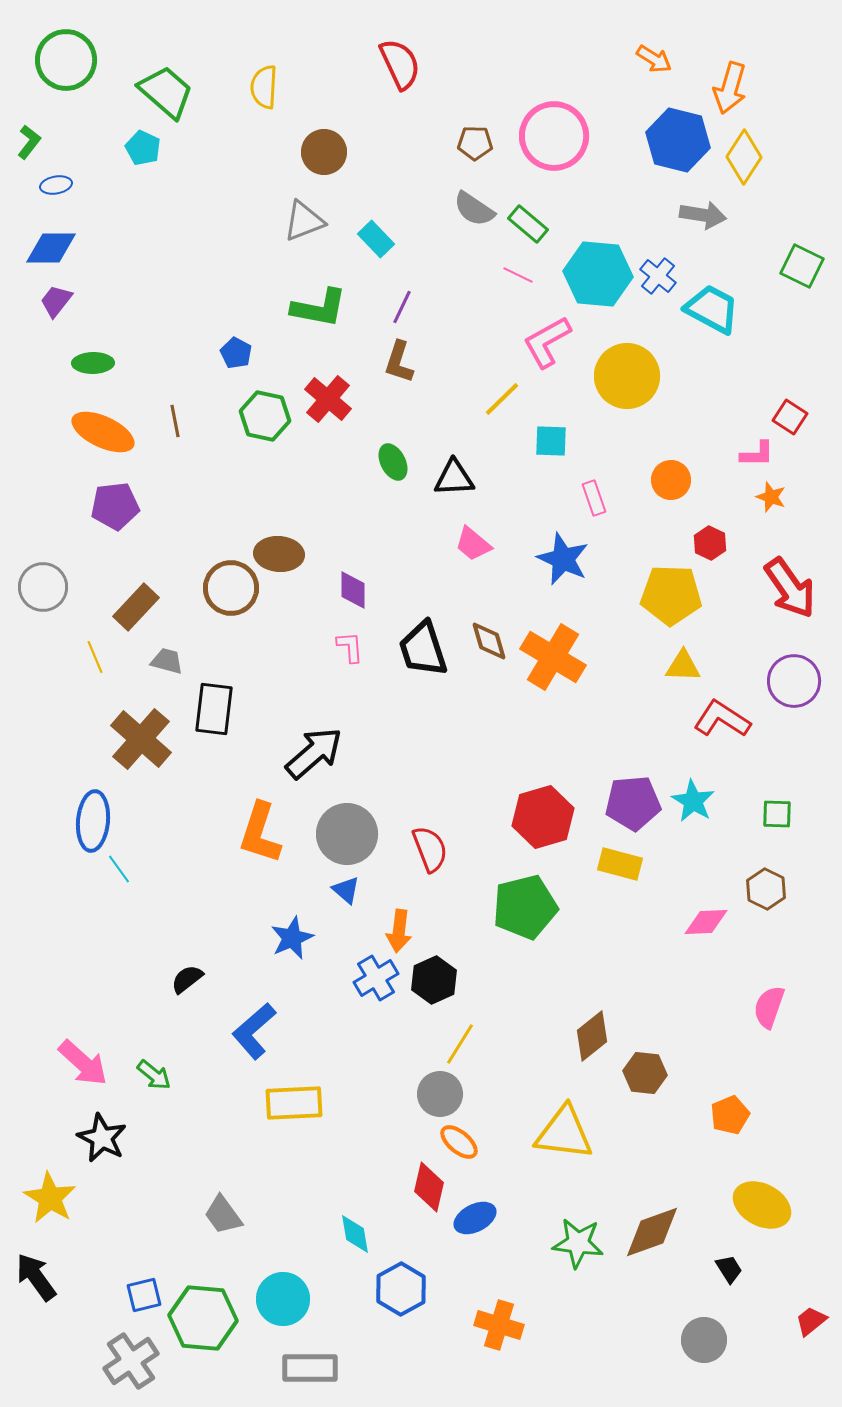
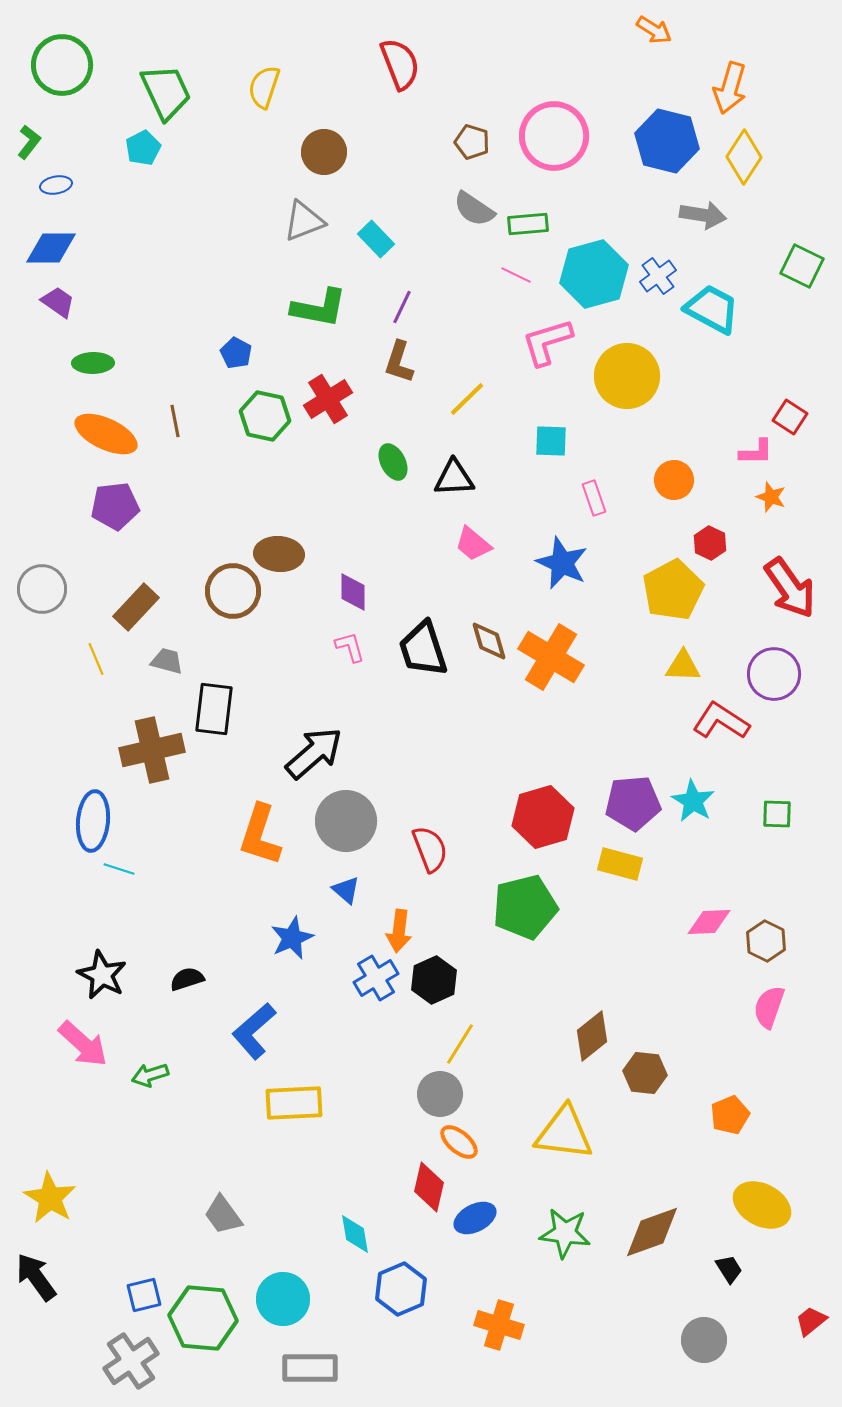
orange arrow at (654, 59): moved 29 px up
green circle at (66, 60): moved 4 px left, 5 px down
red semicircle at (400, 64): rotated 4 degrees clockwise
yellow semicircle at (264, 87): rotated 15 degrees clockwise
green trapezoid at (166, 92): rotated 24 degrees clockwise
blue hexagon at (678, 140): moved 11 px left, 1 px down
brown pentagon at (475, 143): moved 3 px left, 1 px up; rotated 16 degrees clockwise
cyan pentagon at (143, 148): rotated 20 degrees clockwise
green rectangle at (528, 224): rotated 45 degrees counterclockwise
cyan hexagon at (598, 274): moved 4 px left; rotated 20 degrees counterclockwise
pink line at (518, 275): moved 2 px left
blue cross at (658, 276): rotated 15 degrees clockwise
purple trapezoid at (56, 301): moved 2 px right, 1 px down; rotated 87 degrees clockwise
pink L-shape at (547, 342): rotated 12 degrees clockwise
red cross at (328, 399): rotated 18 degrees clockwise
yellow line at (502, 399): moved 35 px left
orange ellipse at (103, 432): moved 3 px right, 2 px down
pink L-shape at (757, 454): moved 1 px left, 2 px up
orange circle at (671, 480): moved 3 px right
blue star at (563, 559): moved 1 px left, 4 px down
gray circle at (43, 587): moved 1 px left, 2 px down
brown circle at (231, 588): moved 2 px right, 3 px down
purple diamond at (353, 590): moved 2 px down
yellow pentagon at (671, 595): moved 2 px right, 5 px up; rotated 30 degrees counterclockwise
pink L-shape at (350, 647): rotated 12 degrees counterclockwise
yellow line at (95, 657): moved 1 px right, 2 px down
orange cross at (553, 657): moved 2 px left
purple circle at (794, 681): moved 20 px left, 7 px up
red L-shape at (722, 719): moved 1 px left, 2 px down
brown cross at (141, 739): moved 11 px right, 11 px down; rotated 36 degrees clockwise
orange L-shape at (260, 833): moved 2 px down
gray circle at (347, 834): moved 1 px left, 13 px up
cyan line at (119, 869): rotated 36 degrees counterclockwise
brown hexagon at (766, 889): moved 52 px down
pink diamond at (706, 922): moved 3 px right
black semicircle at (187, 979): rotated 20 degrees clockwise
pink arrow at (83, 1063): moved 19 px up
green arrow at (154, 1075): moved 4 px left; rotated 123 degrees clockwise
black star at (102, 1138): moved 163 px up
green star at (578, 1243): moved 13 px left, 10 px up
blue hexagon at (401, 1289): rotated 6 degrees clockwise
